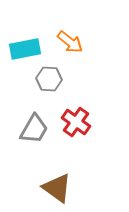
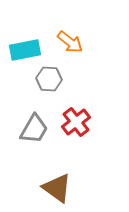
cyan rectangle: moved 1 px down
red cross: rotated 16 degrees clockwise
